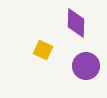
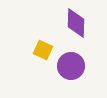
purple circle: moved 15 px left
